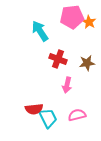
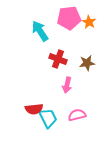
pink pentagon: moved 3 px left, 1 px down
